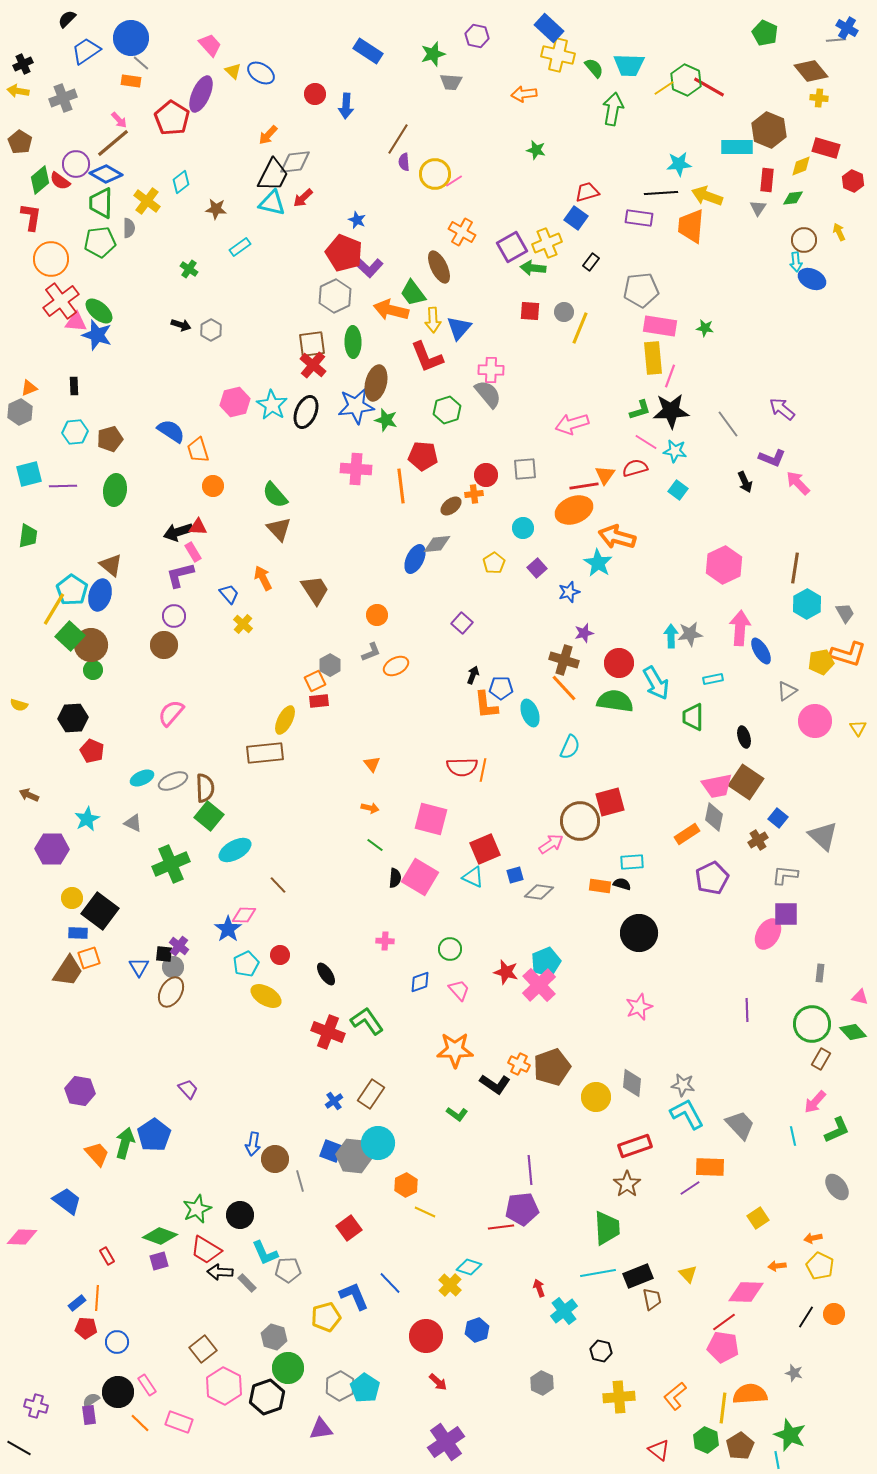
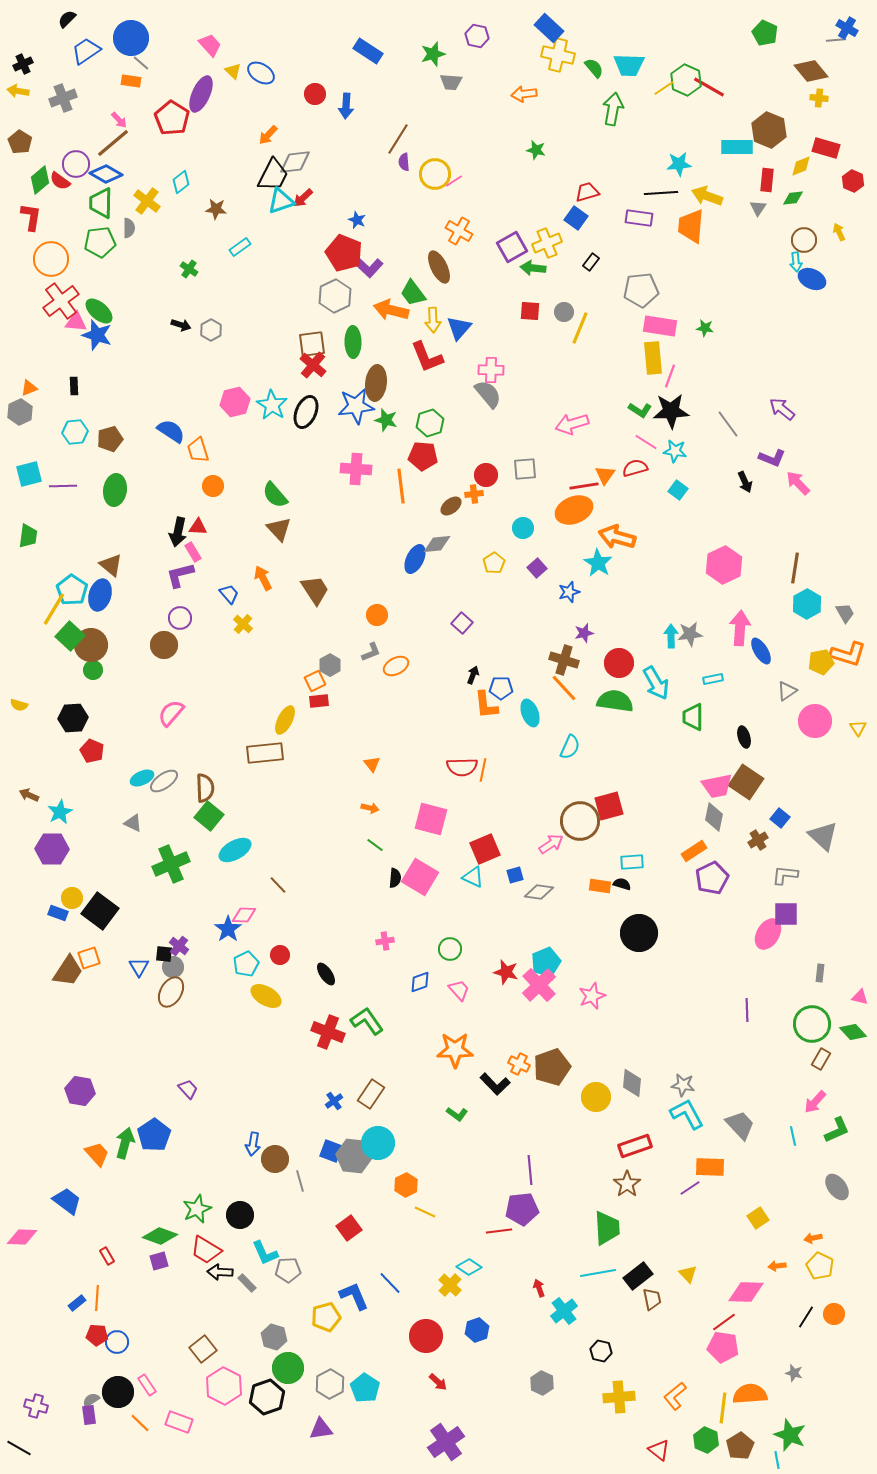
cyan triangle at (272, 203): moved 9 px right, 2 px up; rotated 32 degrees counterclockwise
orange cross at (462, 232): moved 3 px left, 1 px up
brown ellipse at (376, 383): rotated 8 degrees counterclockwise
green hexagon at (447, 410): moved 17 px left, 13 px down
green L-shape at (640, 410): rotated 50 degrees clockwise
black arrow at (178, 532): rotated 60 degrees counterclockwise
purple circle at (174, 616): moved 6 px right, 2 px down
gray ellipse at (173, 781): moved 9 px left; rotated 12 degrees counterclockwise
red square at (610, 802): moved 1 px left, 4 px down
blue square at (778, 818): moved 2 px right
cyan star at (87, 819): moved 27 px left, 7 px up
orange rectangle at (687, 834): moved 7 px right, 17 px down
blue rectangle at (78, 933): moved 20 px left, 20 px up; rotated 18 degrees clockwise
pink cross at (385, 941): rotated 12 degrees counterclockwise
pink star at (639, 1007): moved 47 px left, 11 px up
black L-shape at (495, 1084): rotated 12 degrees clockwise
red line at (501, 1227): moved 2 px left, 4 px down
cyan diamond at (469, 1267): rotated 15 degrees clockwise
black rectangle at (638, 1276): rotated 16 degrees counterclockwise
red pentagon at (86, 1328): moved 11 px right, 7 px down
gray hexagon at (340, 1386): moved 10 px left, 2 px up
